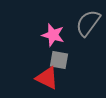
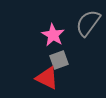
pink star: rotated 15 degrees clockwise
gray square: rotated 30 degrees counterclockwise
